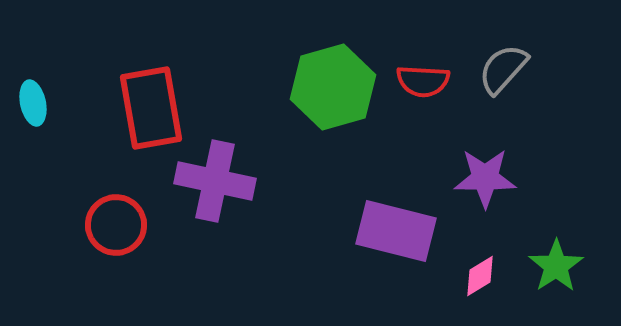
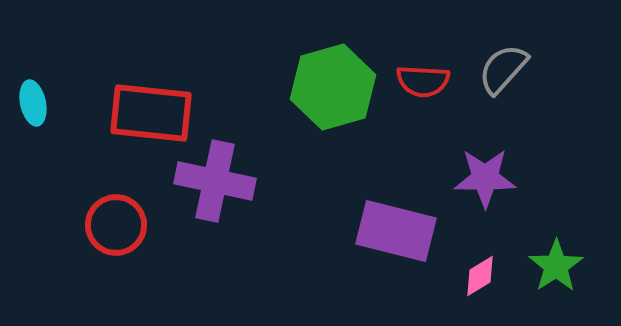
red rectangle: moved 5 px down; rotated 74 degrees counterclockwise
